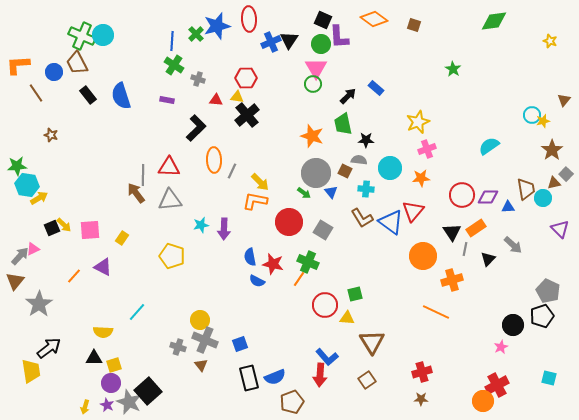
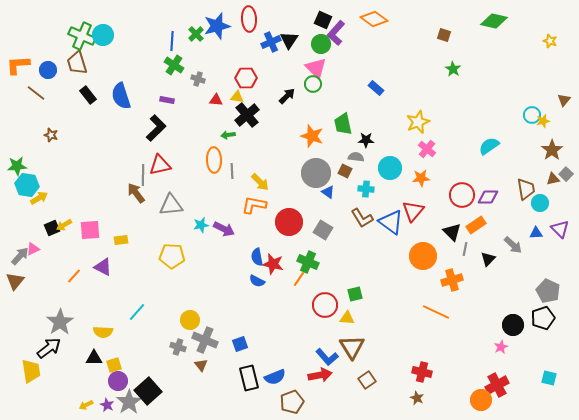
green diamond at (494, 21): rotated 20 degrees clockwise
brown square at (414, 25): moved 30 px right, 10 px down
purple L-shape at (339, 37): moved 3 px left, 4 px up; rotated 45 degrees clockwise
brown trapezoid at (77, 63): rotated 10 degrees clockwise
pink triangle at (316, 68): rotated 15 degrees counterclockwise
blue circle at (54, 72): moved 6 px left, 2 px up
brown line at (36, 93): rotated 18 degrees counterclockwise
black arrow at (348, 96): moved 61 px left
black L-shape at (196, 128): moved 40 px left
pink cross at (427, 149): rotated 30 degrees counterclockwise
gray semicircle at (359, 160): moved 3 px left, 3 px up
red triangle at (169, 167): moved 9 px left, 2 px up; rotated 15 degrees counterclockwise
gray line at (232, 171): rotated 28 degrees counterclockwise
brown triangle at (554, 183): moved 1 px left, 4 px up
blue triangle at (331, 192): moved 3 px left; rotated 16 degrees counterclockwise
green arrow at (304, 193): moved 76 px left, 58 px up; rotated 136 degrees clockwise
cyan circle at (543, 198): moved 3 px left, 5 px down
gray triangle at (170, 200): moved 1 px right, 5 px down
orange L-shape at (255, 201): moved 1 px left, 4 px down
blue triangle at (508, 207): moved 28 px right, 26 px down
yellow arrow at (64, 225): rotated 105 degrees clockwise
orange rectangle at (476, 228): moved 3 px up
purple arrow at (224, 229): rotated 65 degrees counterclockwise
black triangle at (452, 232): rotated 12 degrees counterclockwise
yellow rectangle at (122, 238): moved 1 px left, 2 px down; rotated 48 degrees clockwise
yellow pentagon at (172, 256): rotated 15 degrees counterclockwise
blue semicircle at (250, 257): moved 7 px right
gray star at (39, 304): moved 21 px right, 18 px down
black pentagon at (542, 316): moved 1 px right, 2 px down
yellow circle at (200, 320): moved 10 px left
brown triangle at (372, 342): moved 20 px left, 5 px down
red cross at (422, 372): rotated 30 degrees clockwise
red arrow at (320, 375): rotated 105 degrees counterclockwise
purple circle at (111, 383): moved 7 px right, 2 px up
brown star at (421, 399): moved 4 px left, 1 px up; rotated 24 degrees clockwise
orange circle at (483, 401): moved 2 px left, 1 px up
gray star at (129, 402): rotated 15 degrees clockwise
yellow arrow at (85, 407): moved 1 px right, 2 px up; rotated 48 degrees clockwise
